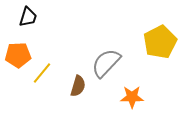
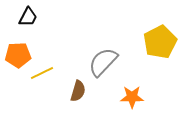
black trapezoid: rotated 10 degrees clockwise
gray semicircle: moved 3 px left, 1 px up
yellow line: rotated 25 degrees clockwise
brown semicircle: moved 5 px down
